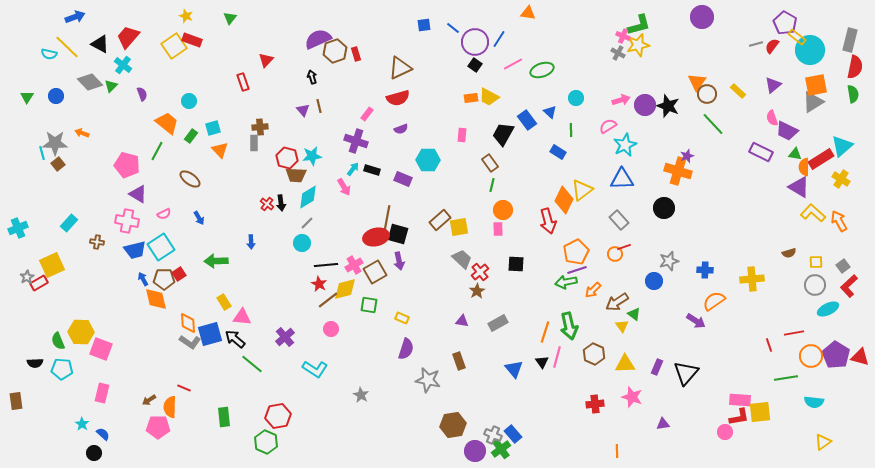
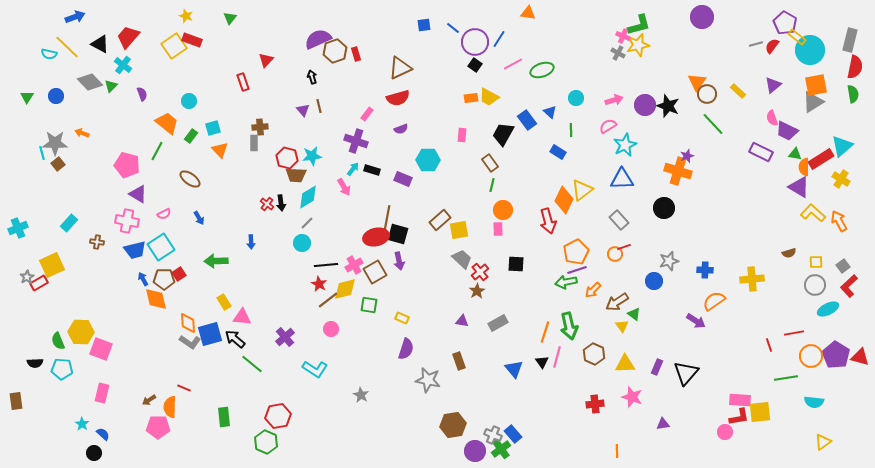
pink arrow at (621, 100): moved 7 px left
yellow square at (459, 227): moved 3 px down
